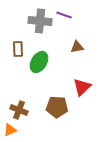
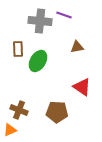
green ellipse: moved 1 px left, 1 px up
red triangle: rotated 42 degrees counterclockwise
brown pentagon: moved 5 px down
